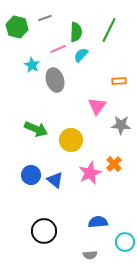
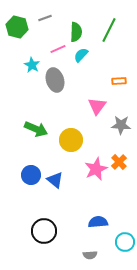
orange cross: moved 5 px right, 2 px up
pink star: moved 6 px right, 4 px up
